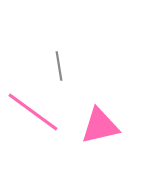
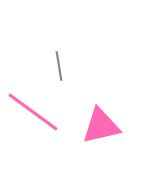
pink triangle: moved 1 px right
